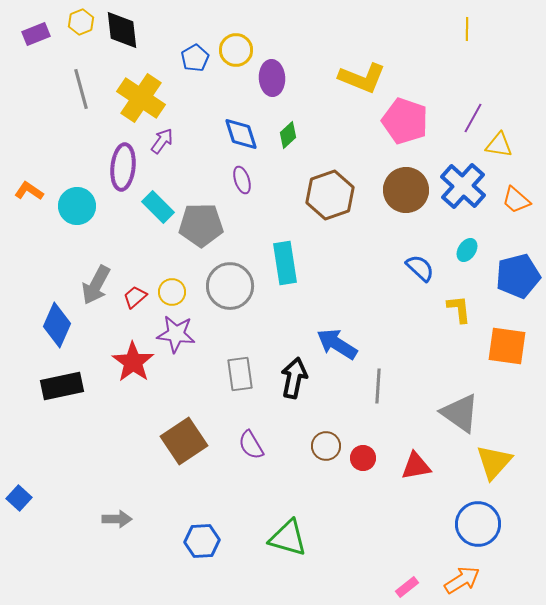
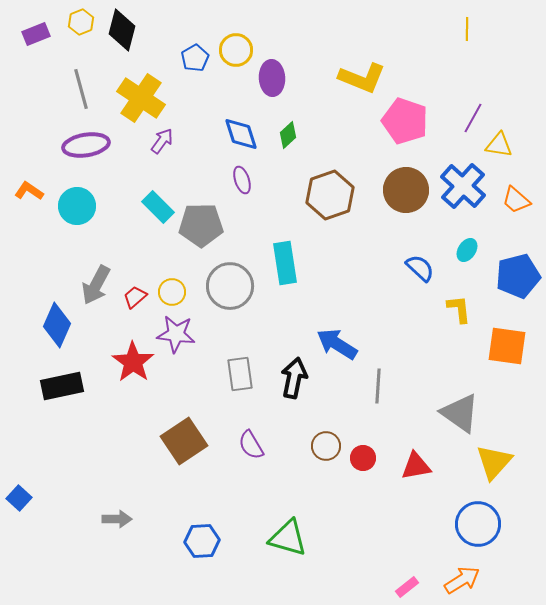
black diamond at (122, 30): rotated 21 degrees clockwise
purple ellipse at (123, 167): moved 37 px left, 22 px up; rotated 75 degrees clockwise
